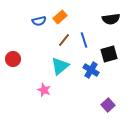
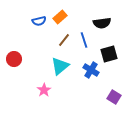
black semicircle: moved 9 px left, 4 px down
red circle: moved 1 px right
pink star: rotated 16 degrees clockwise
purple square: moved 6 px right, 8 px up; rotated 16 degrees counterclockwise
